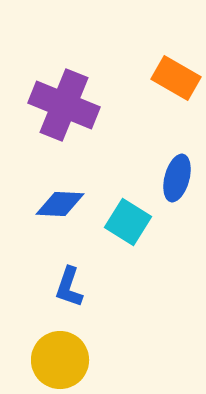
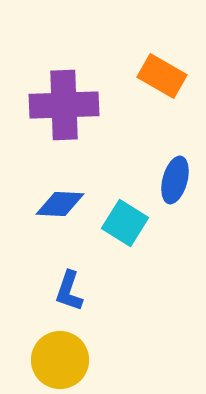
orange rectangle: moved 14 px left, 2 px up
purple cross: rotated 24 degrees counterclockwise
blue ellipse: moved 2 px left, 2 px down
cyan square: moved 3 px left, 1 px down
blue L-shape: moved 4 px down
